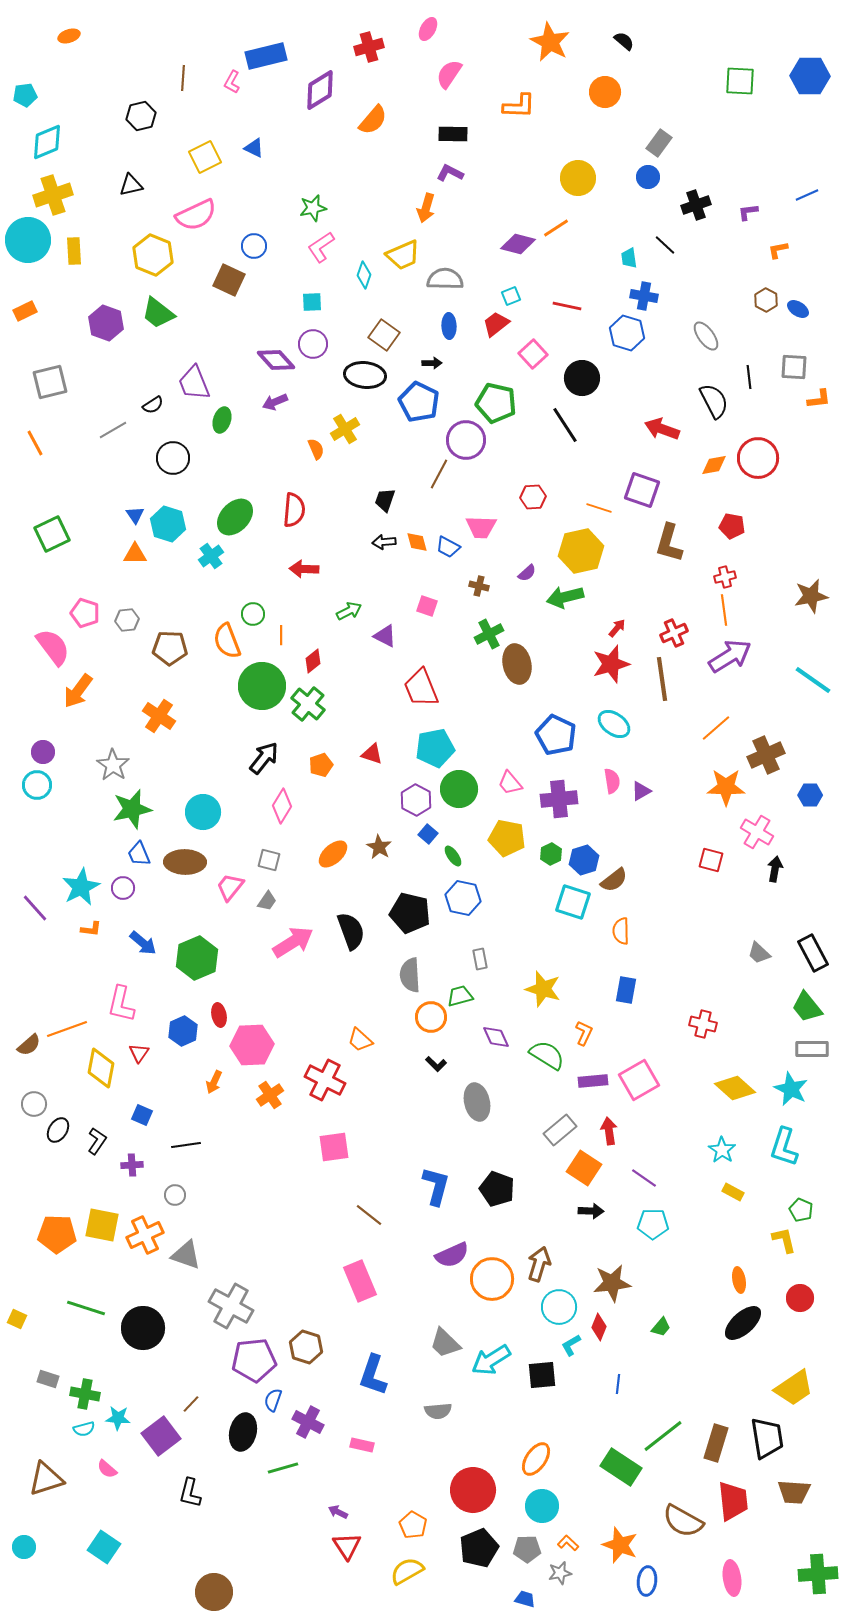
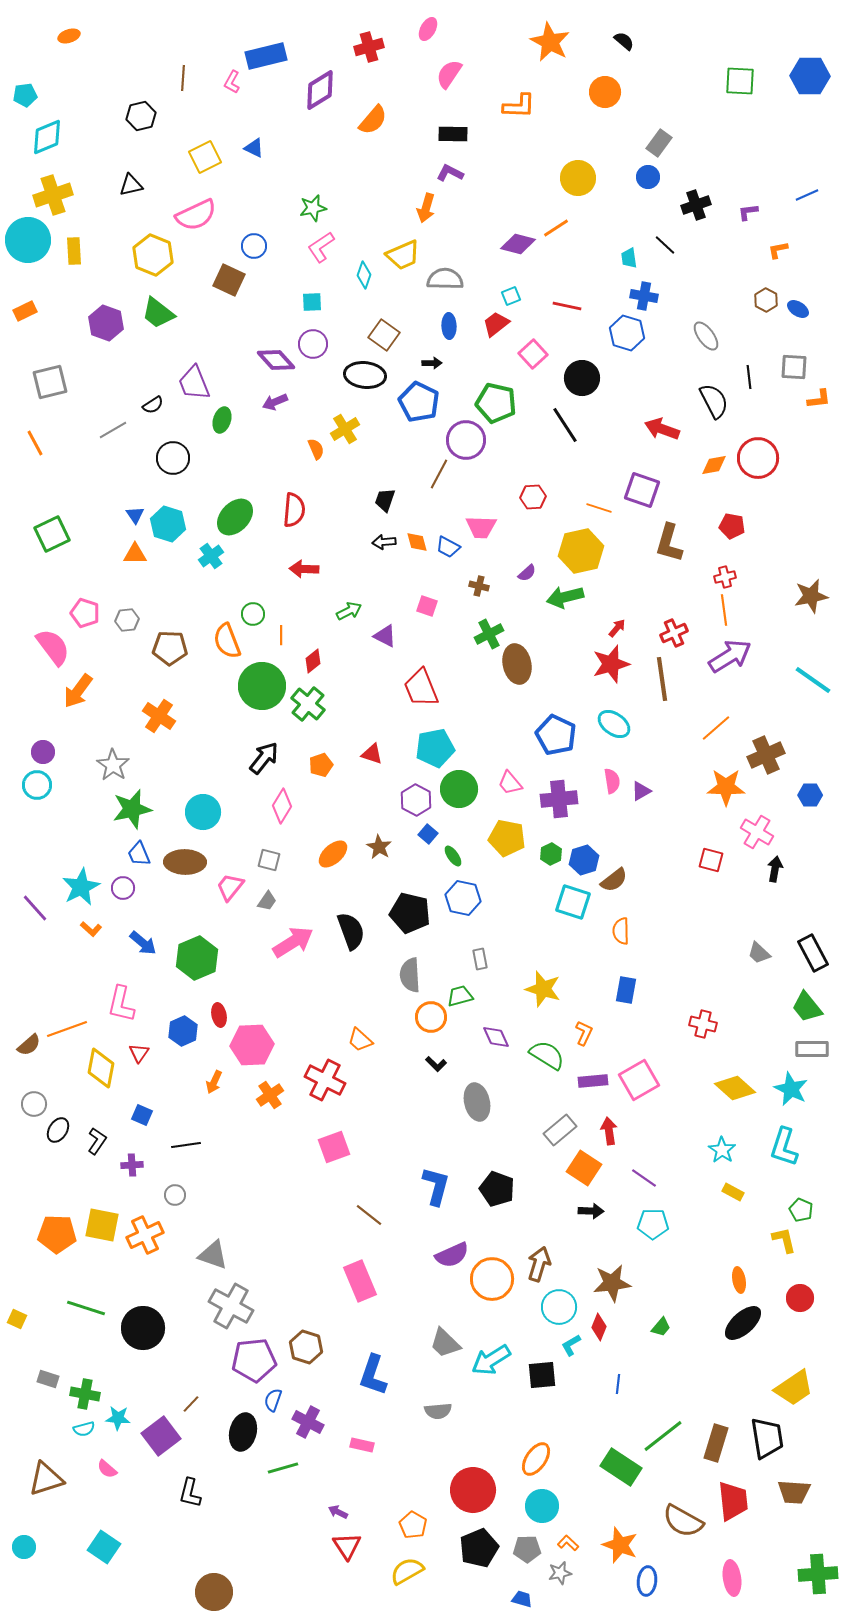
cyan diamond at (47, 142): moved 5 px up
orange L-shape at (91, 929): rotated 35 degrees clockwise
pink square at (334, 1147): rotated 12 degrees counterclockwise
gray triangle at (186, 1255): moved 27 px right
blue trapezoid at (525, 1599): moved 3 px left
